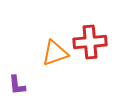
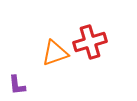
red cross: rotated 12 degrees counterclockwise
